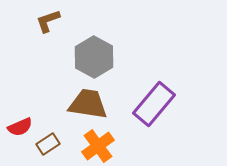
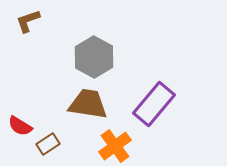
brown L-shape: moved 20 px left
red semicircle: moved 1 px up; rotated 55 degrees clockwise
orange cross: moved 17 px right
